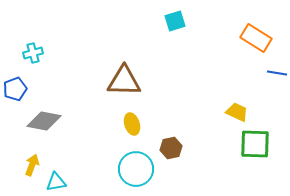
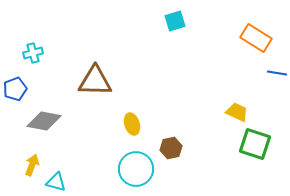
brown triangle: moved 29 px left
green square: rotated 16 degrees clockwise
cyan triangle: rotated 25 degrees clockwise
